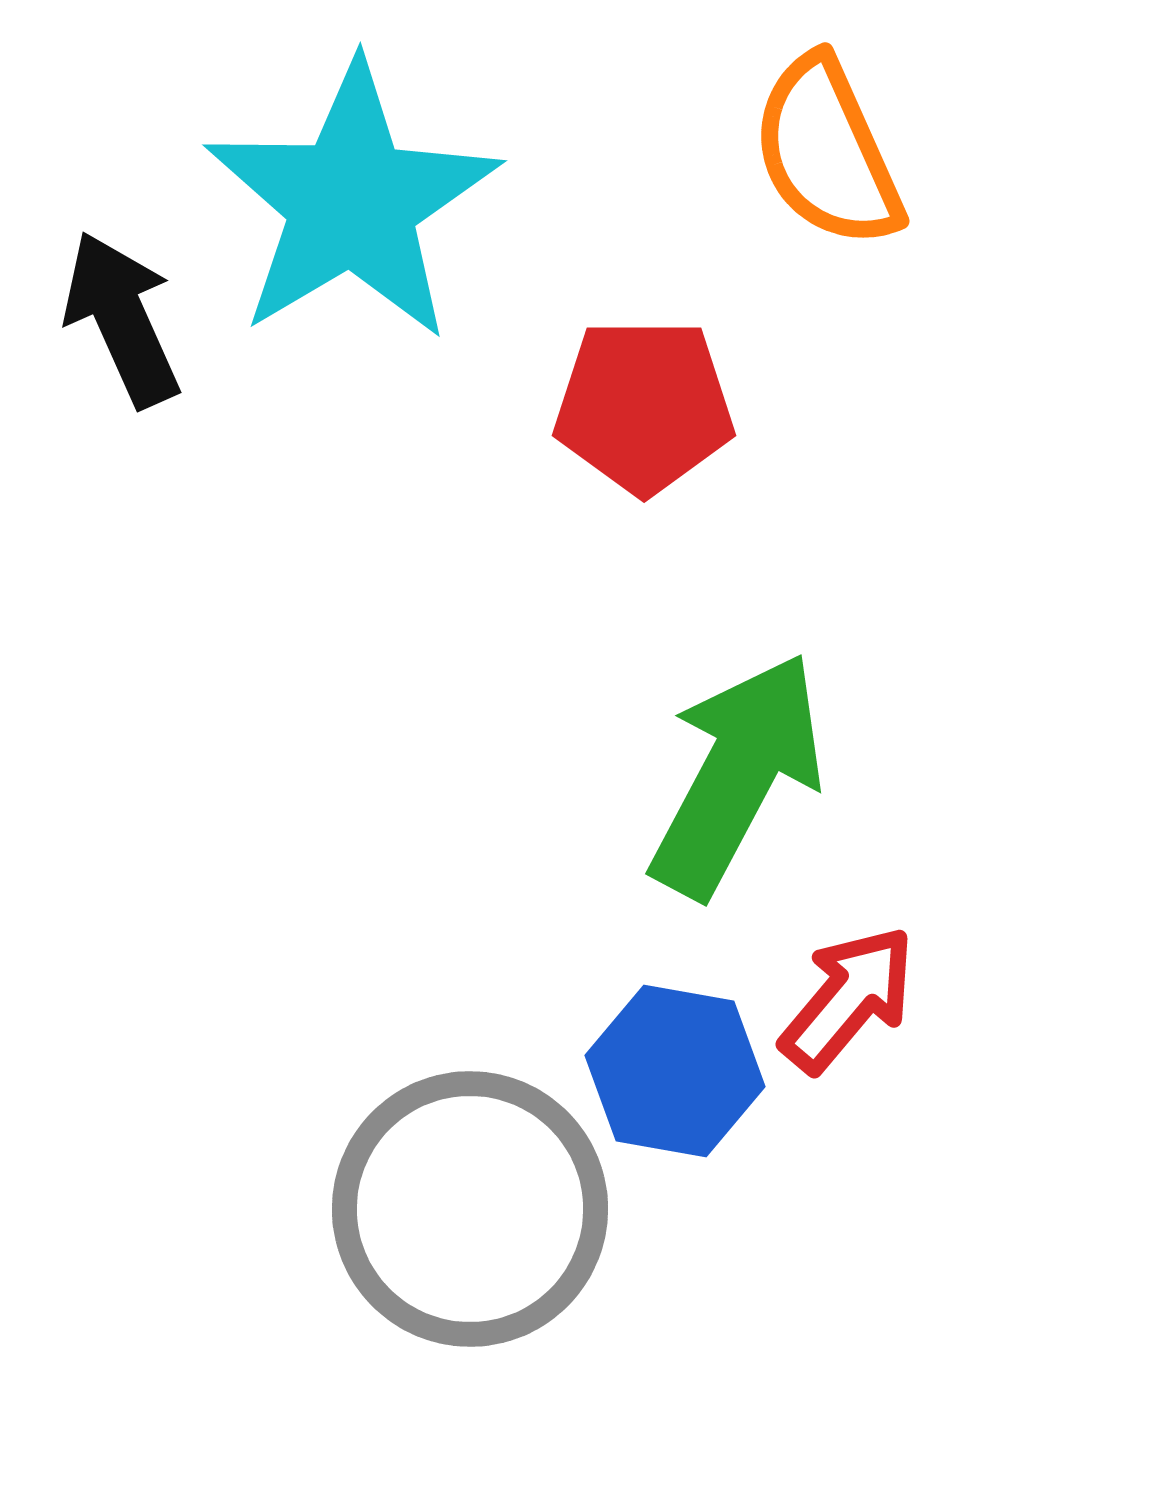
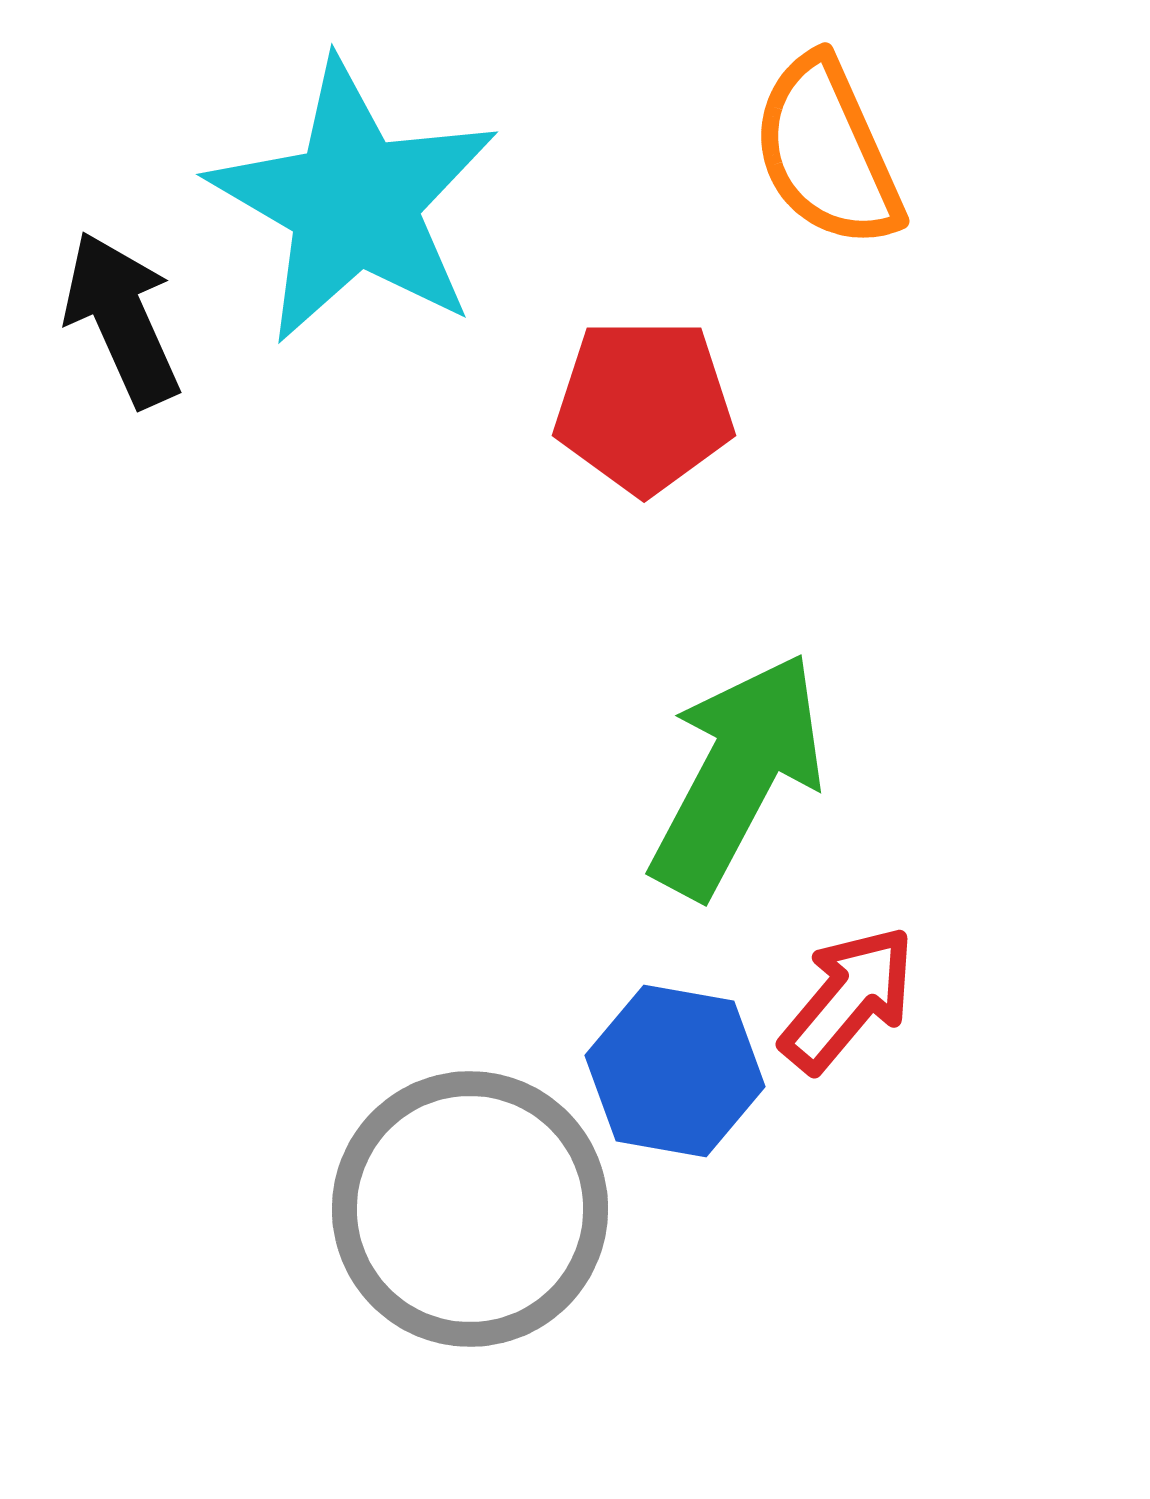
cyan star: moved 2 px right; rotated 11 degrees counterclockwise
